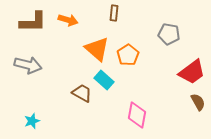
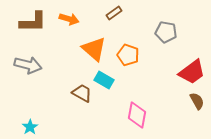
brown rectangle: rotated 49 degrees clockwise
orange arrow: moved 1 px right, 1 px up
gray pentagon: moved 3 px left, 2 px up
orange triangle: moved 3 px left
orange pentagon: rotated 20 degrees counterclockwise
cyan rectangle: rotated 12 degrees counterclockwise
brown semicircle: moved 1 px left, 1 px up
cyan star: moved 2 px left, 6 px down; rotated 14 degrees counterclockwise
